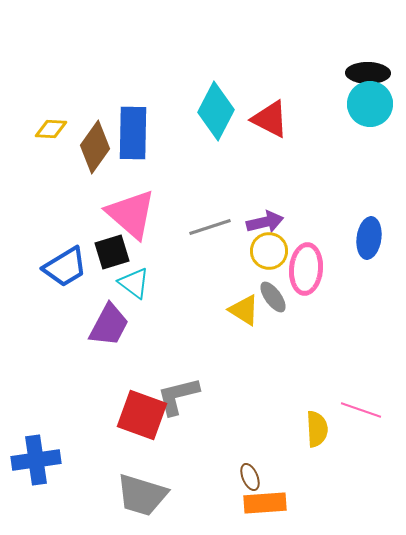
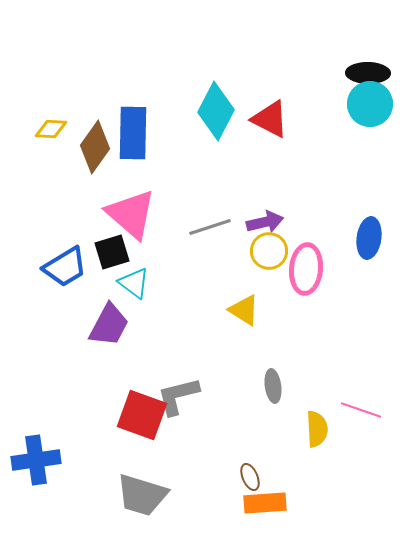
gray ellipse: moved 89 px down; rotated 28 degrees clockwise
